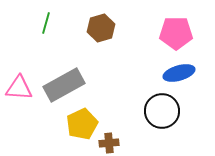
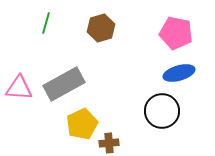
pink pentagon: rotated 12 degrees clockwise
gray rectangle: moved 1 px up
